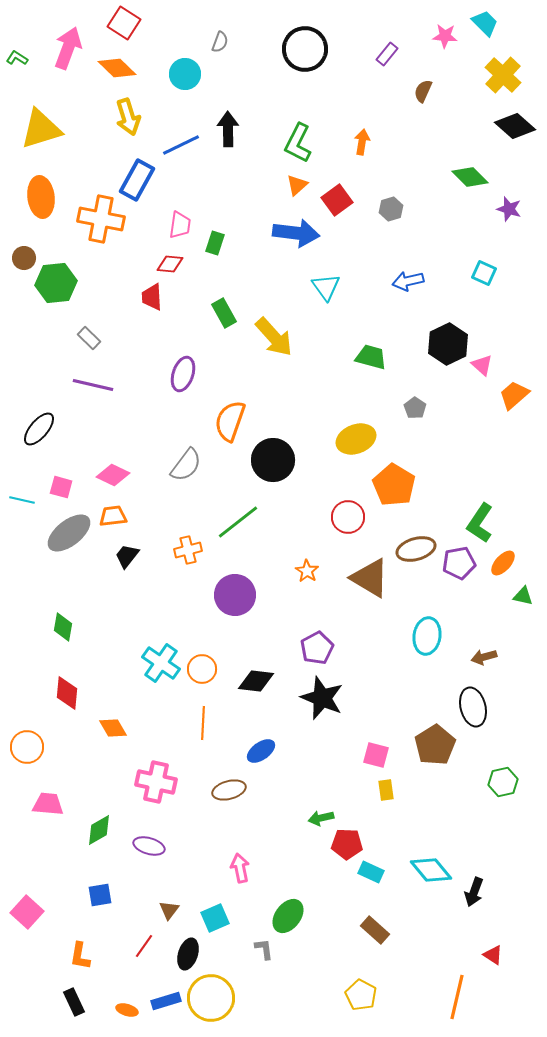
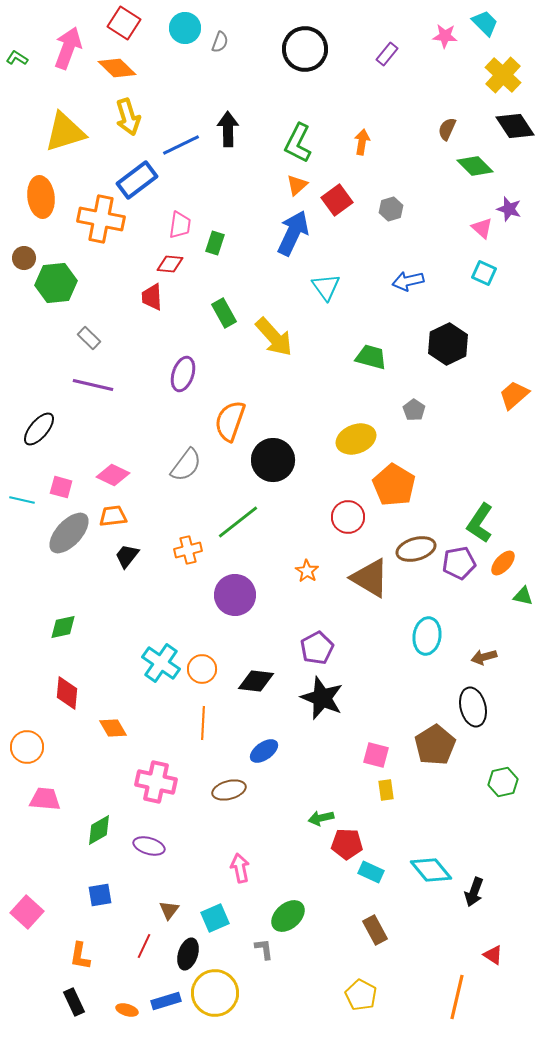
cyan circle at (185, 74): moved 46 px up
brown semicircle at (423, 91): moved 24 px right, 38 px down
black diamond at (515, 126): rotated 15 degrees clockwise
yellow triangle at (41, 129): moved 24 px right, 3 px down
green diamond at (470, 177): moved 5 px right, 11 px up
blue rectangle at (137, 180): rotated 24 degrees clockwise
blue arrow at (296, 233): moved 3 px left; rotated 72 degrees counterclockwise
pink triangle at (482, 365): moved 137 px up
gray pentagon at (415, 408): moved 1 px left, 2 px down
gray ellipse at (69, 533): rotated 9 degrees counterclockwise
green diamond at (63, 627): rotated 68 degrees clockwise
blue ellipse at (261, 751): moved 3 px right
pink trapezoid at (48, 804): moved 3 px left, 5 px up
green ellipse at (288, 916): rotated 12 degrees clockwise
brown rectangle at (375, 930): rotated 20 degrees clockwise
red line at (144, 946): rotated 10 degrees counterclockwise
yellow circle at (211, 998): moved 4 px right, 5 px up
